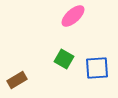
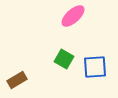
blue square: moved 2 px left, 1 px up
